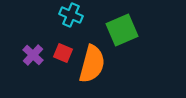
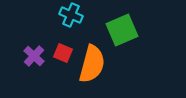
purple cross: moved 1 px right, 1 px down
